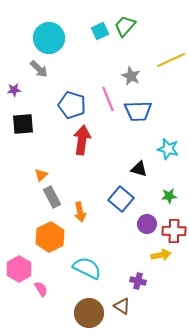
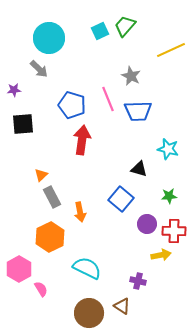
yellow line: moved 10 px up
